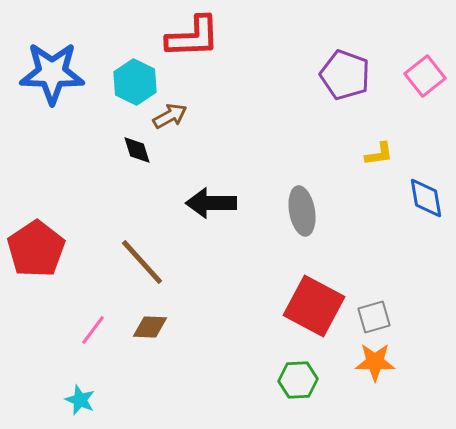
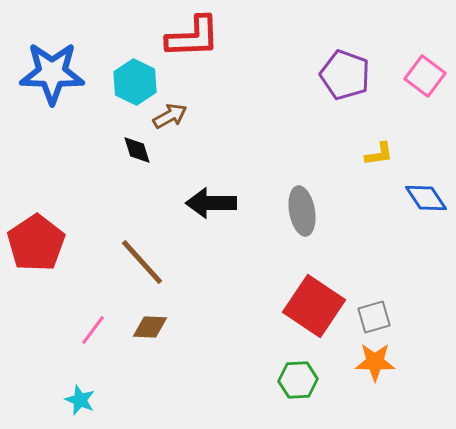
pink square: rotated 15 degrees counterclockwise
blue diamond: rotated 24 degrees counterclockwise
red pentagon: moved 6 px up
red square: rotated 6 degrees clockwise
